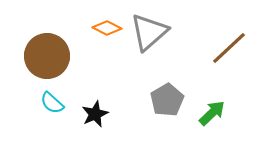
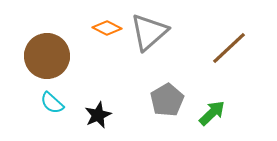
black star: moved 3 px right, 1 px down
